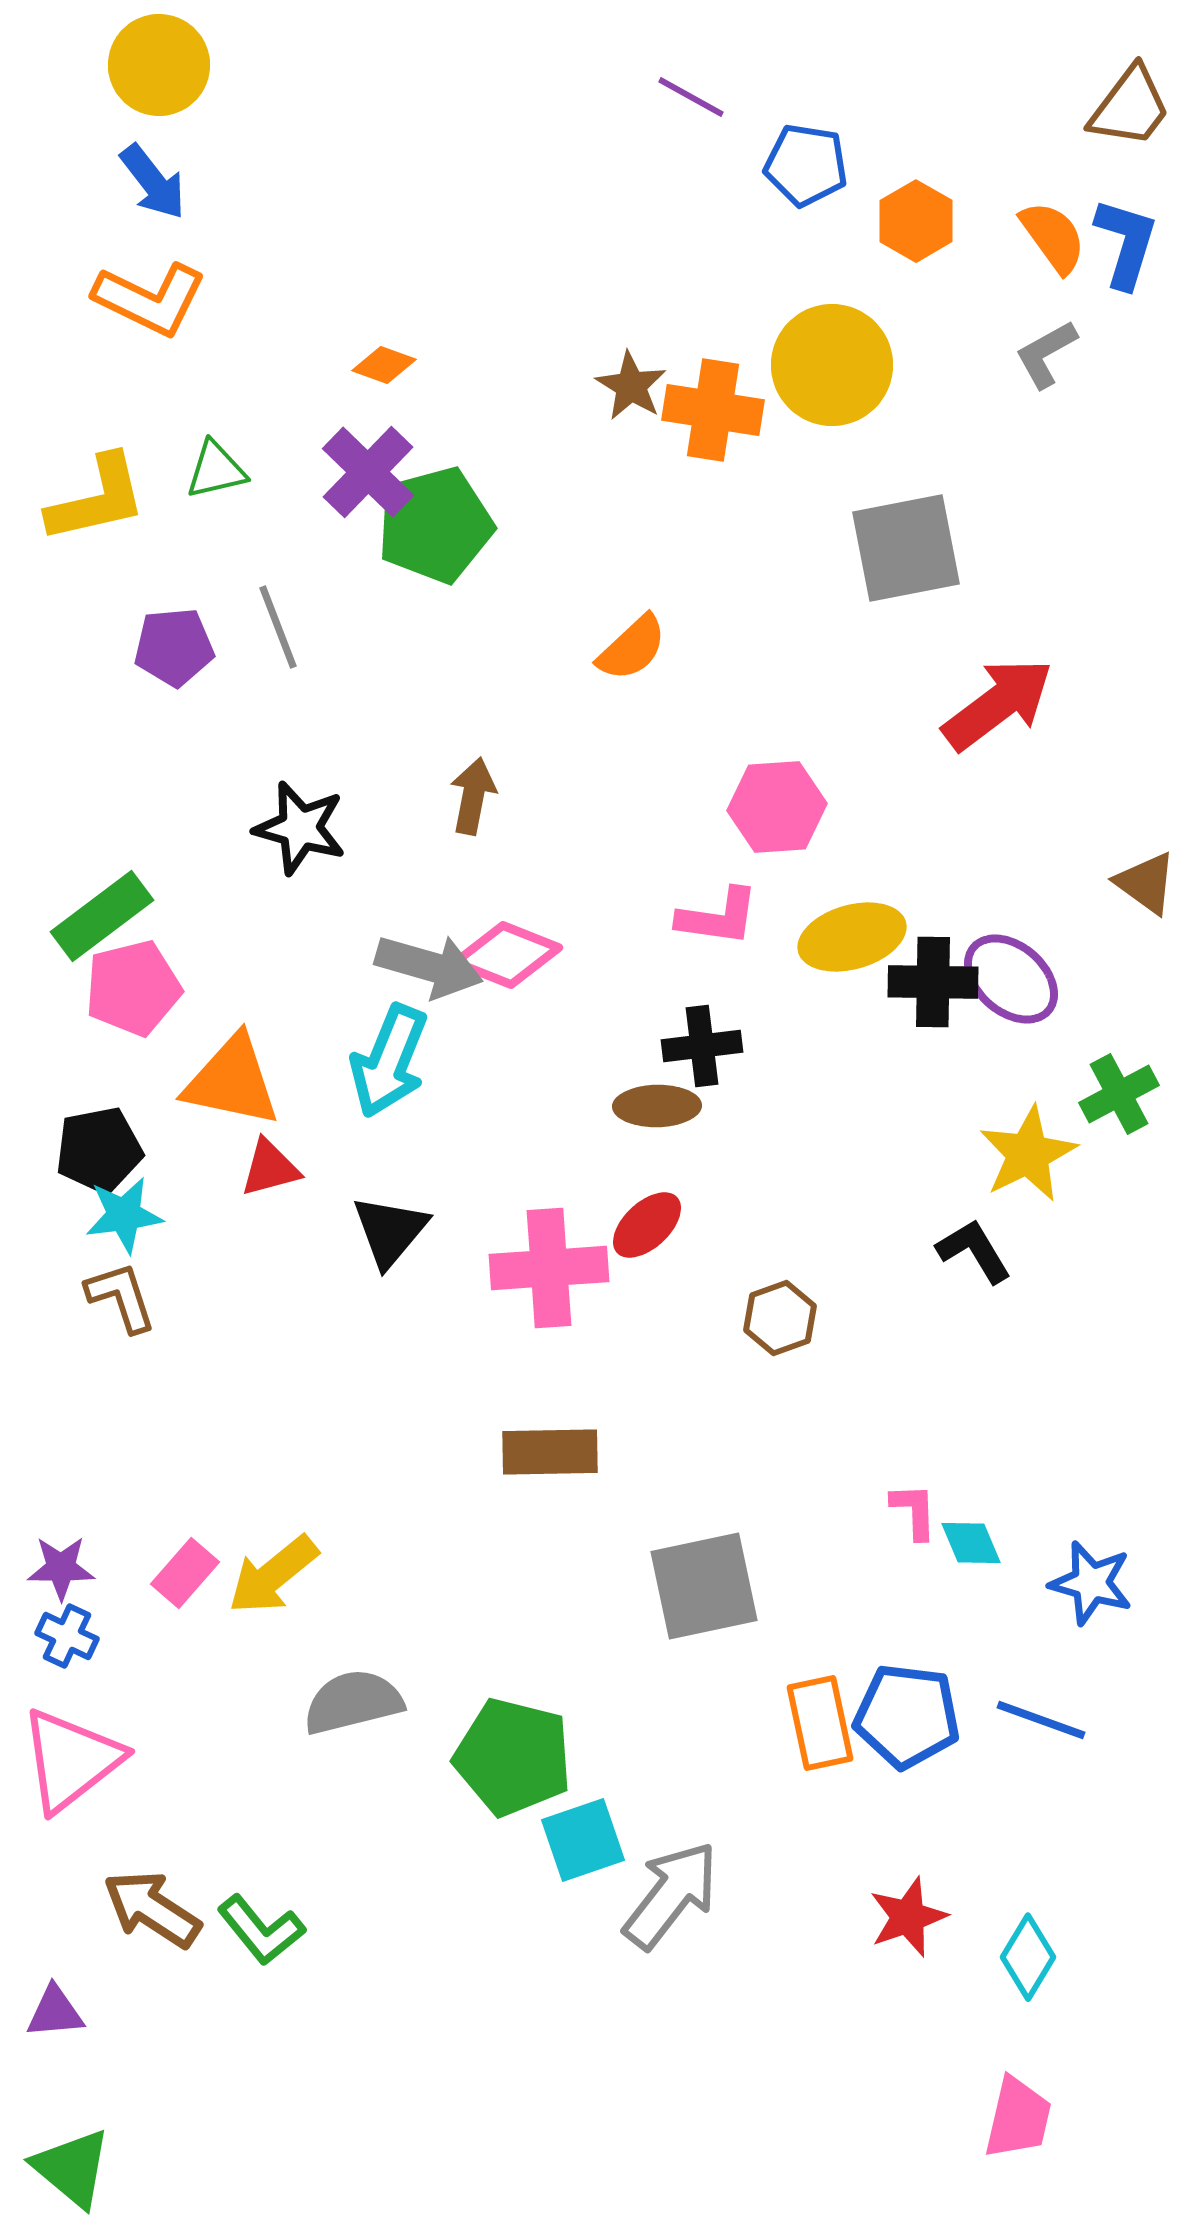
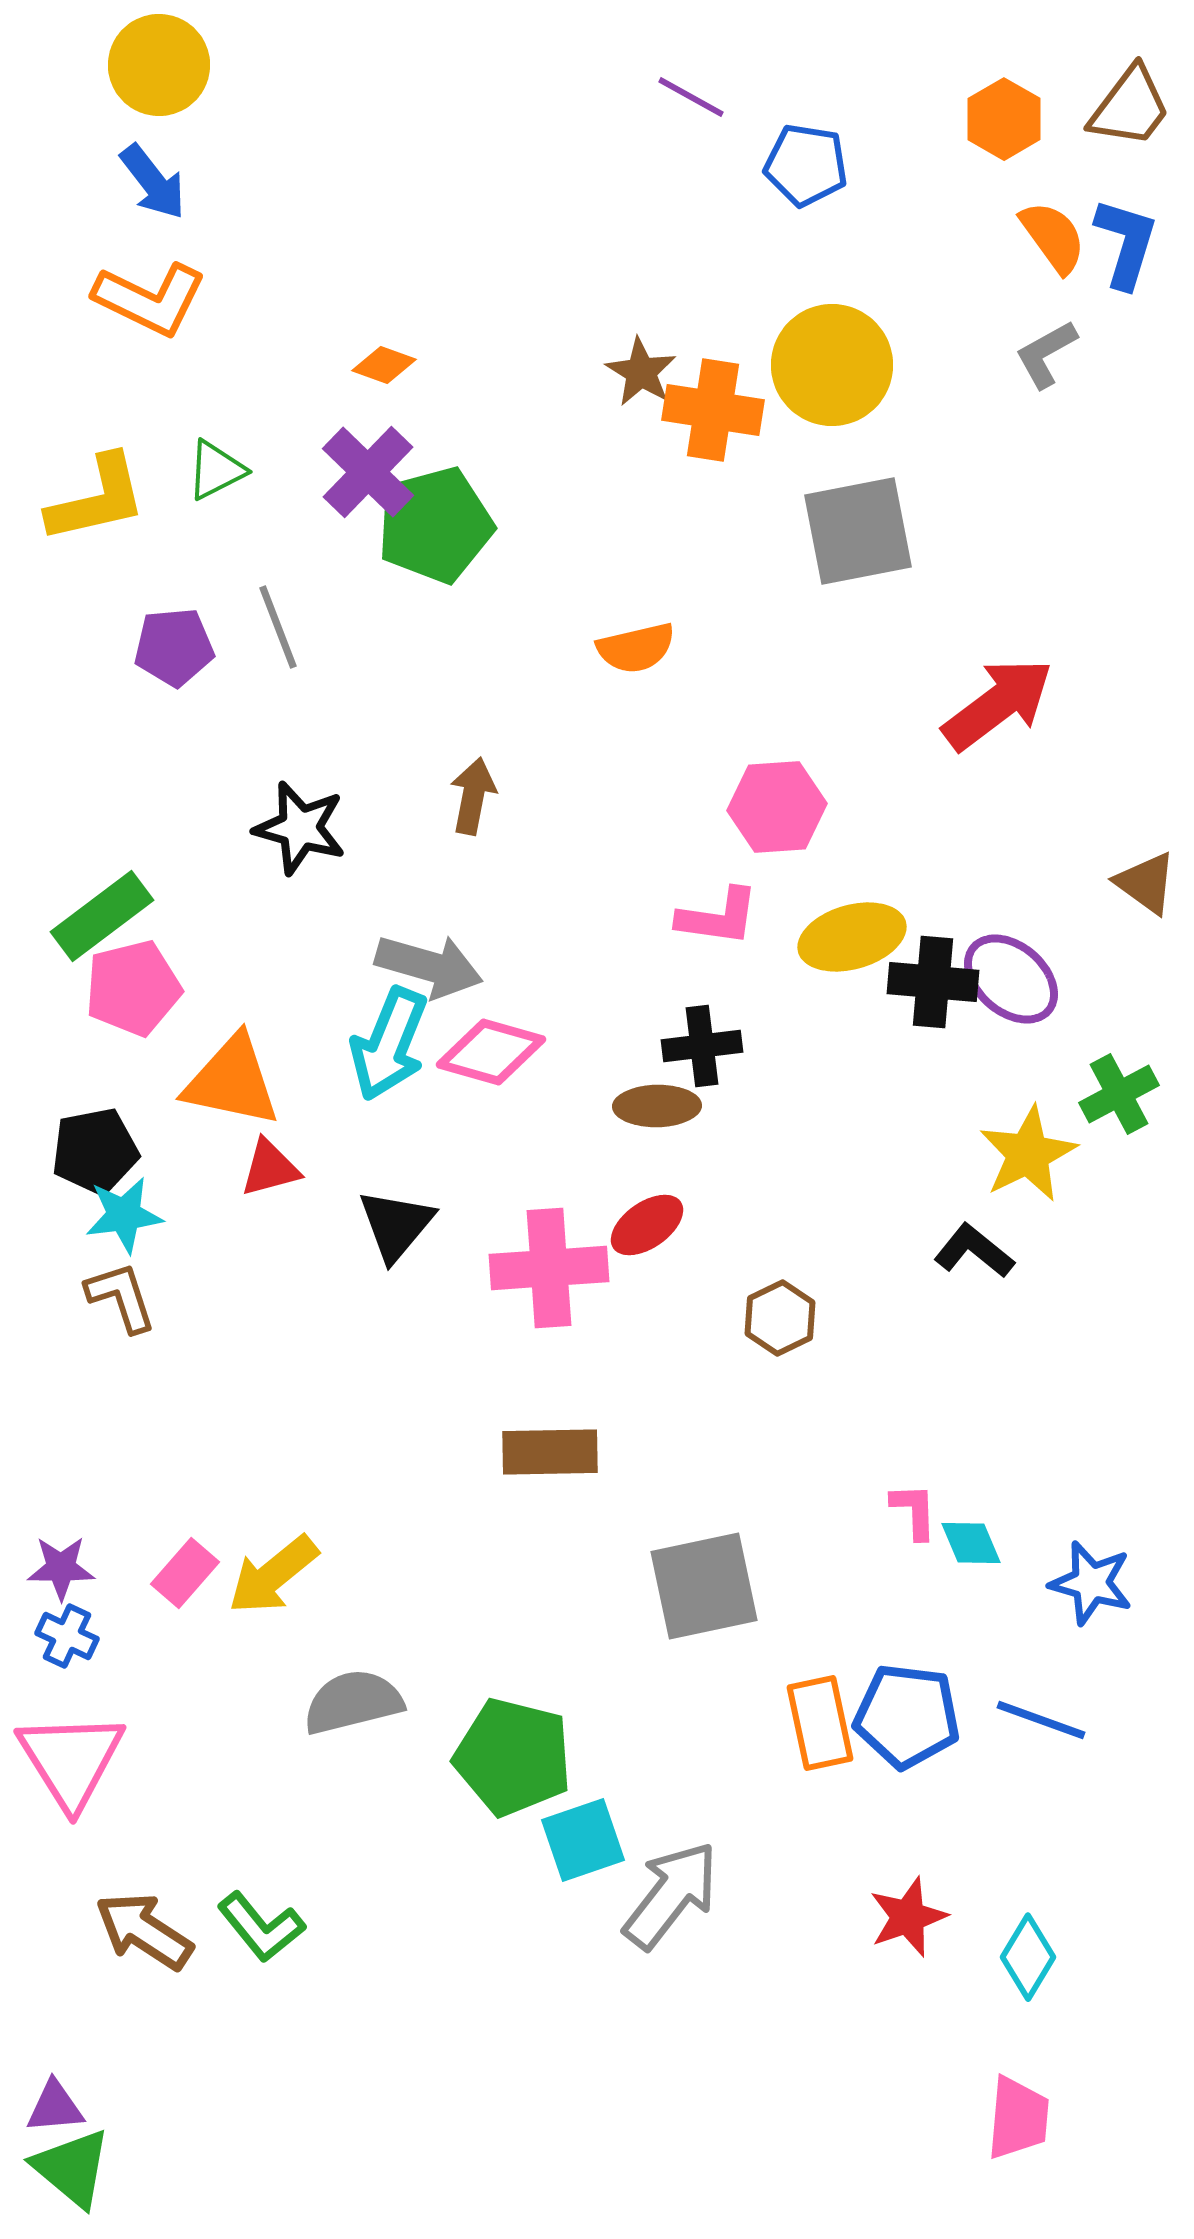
orange hexagon at (916, 221): moved 88 px right, 102 px up
brown star at (631, 386): moved 10 px right, 14 px up
green triangle at (216, 470): rotated 14 degrees counterclockwise
gray square at (906, 548): moved 48 px left, 17 px up
orange semicircle at (632, 648): moved 4 px right; rotated 30 degrees clockwise
pink diamond at (507, 955): moved 16 px left, 97 px down; rotated 6 degrees counterclockwise
black cross at (933, 982): rotated 4 degrees clockwise
cyan arrow at (389, 1061): moved 17 px up
black pentagon at (99, 1150): moved 4 px left, 1 px down
red ellipse at (647, 1225): rotated 8 degrees clockwise
black triangle at (390, 1231): moved 6 px right, 6 px up
black L-shape at (974, 1251): rotated 20 degrees counterclockwise
brown hexagon at (780, 1318): rotated 6 degrees counterclockwise
pink triangle at (71, 1760): rotated 24 degrees counterclockwise
brown arrow at (152, 1909): moved 8 px left, 22 px down
green L-shape at (261, 1930): moved 3 px up
purple triangle at (55, 2012): moved 95 px down
pink trapezoid at (1018, 2118): rotated 8 degrees counterclockwise
